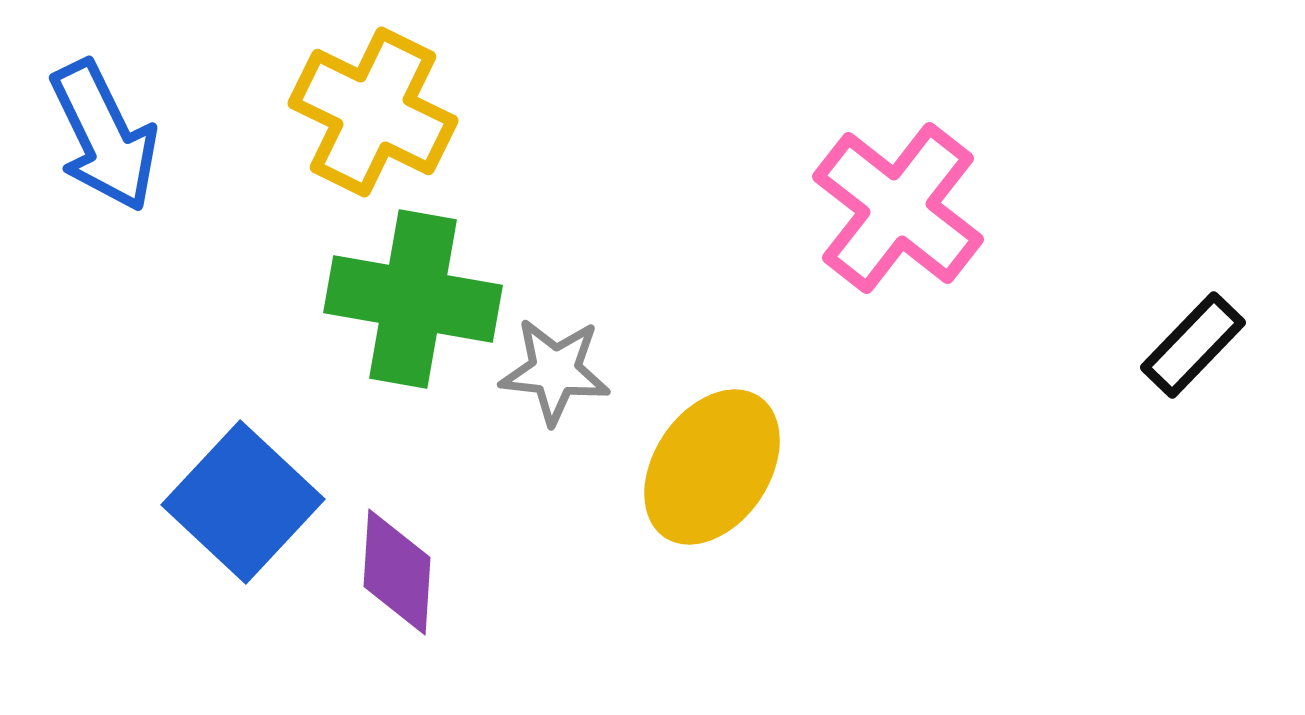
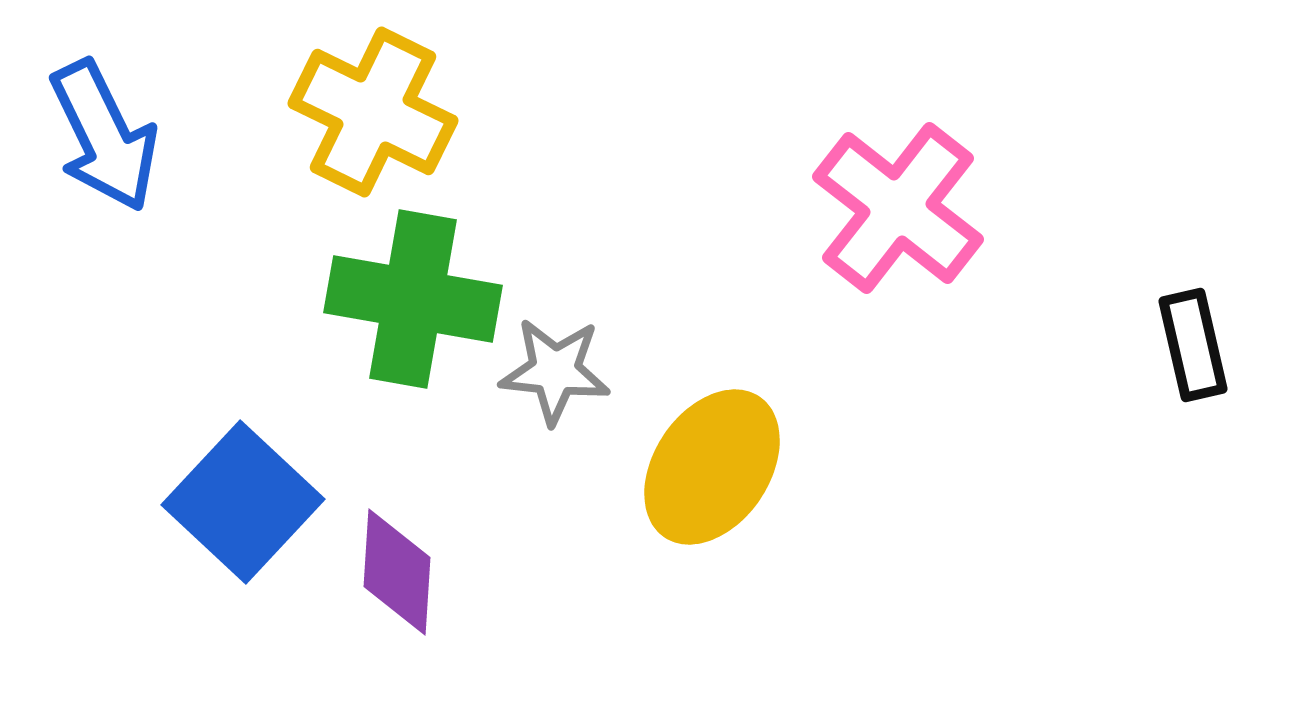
black rectangle: rotated 57 degrees counterclockwise
